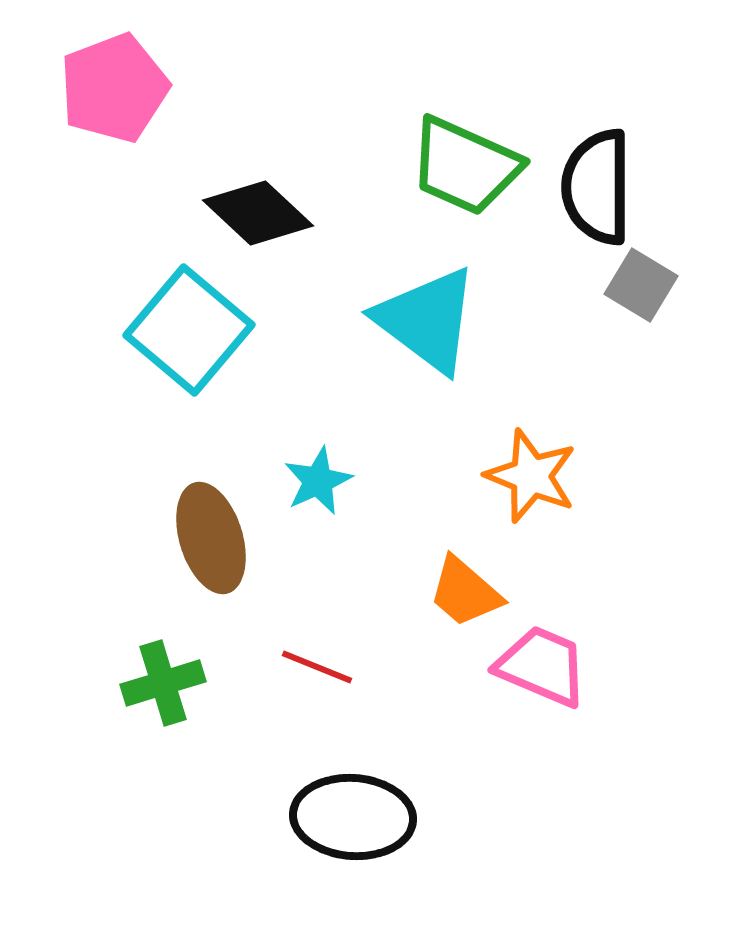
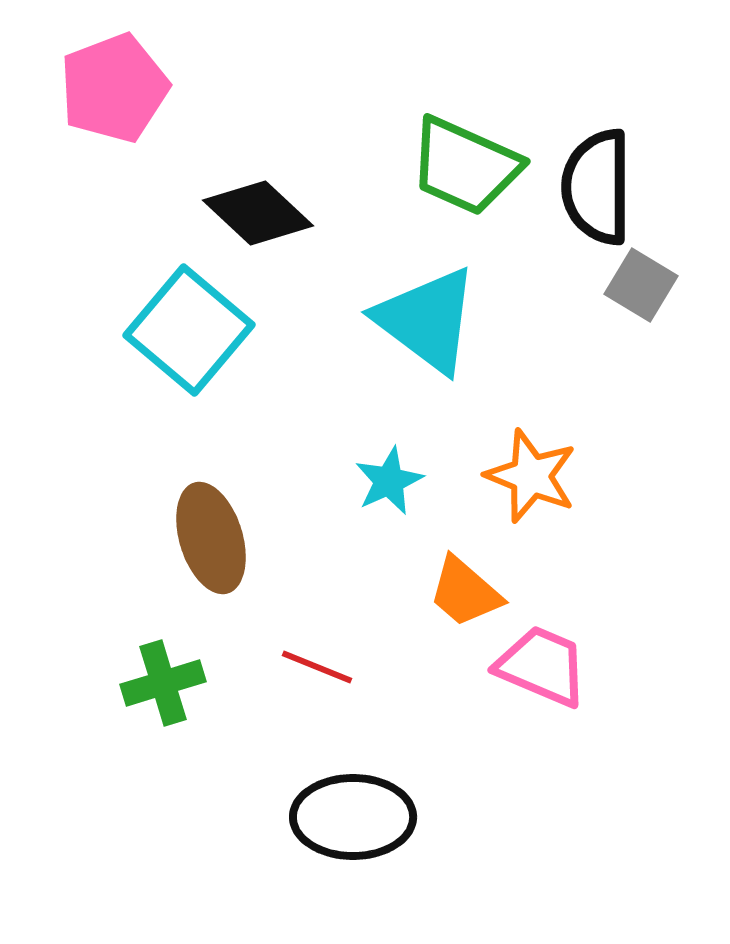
cyan star: moved 71 px right
black ellipse: rotated 4 degrees counterclockwise
